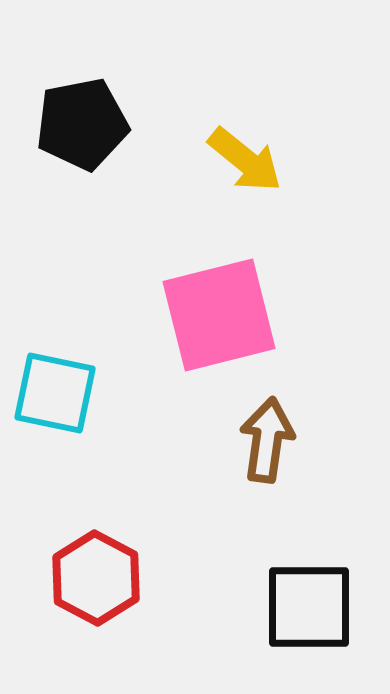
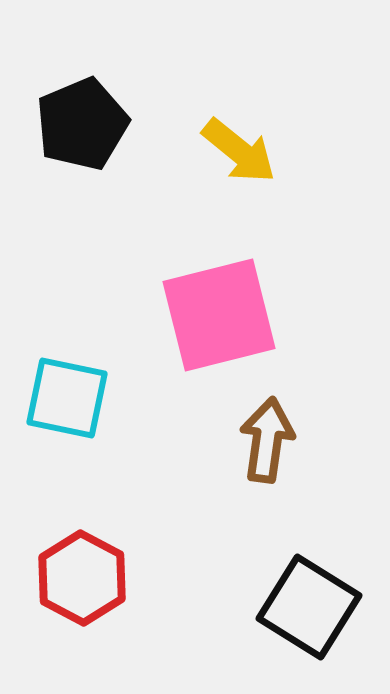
black pentagon: rotated 12 degrees counterclockwise
yellow arrow: moved 6 px left, 9 px up
cyan square: moved 12 px right, 5 px down
red hexagon: moved 14 px left
black square: rotated 32 degrees clockwise
